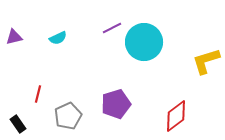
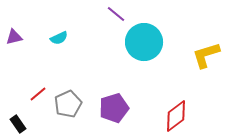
purple line: moved 4 px right, 14 px up; rotated 66 degrees clockwise
cyan semicircle: moved 1 px right
yellow L-shape: moved 6 px up
red line: rotated 36 degrees clockwise
purple pentagon: moved 2 px left, 4 px down
gray pentagon: moved 12 px up
